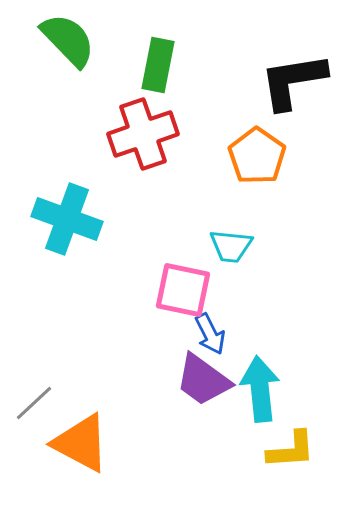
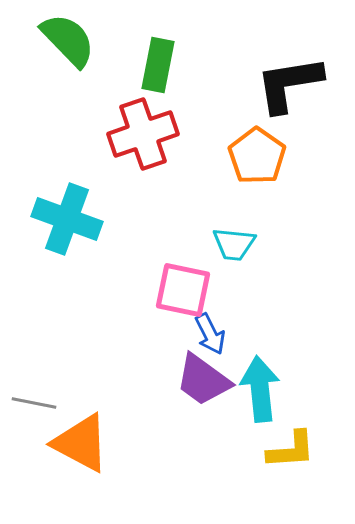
black L-shape: moved 4 px left, 3 px down
cyan trapezoid: moved 3 px right, 2 px up
gray line: rotated 54 degrees clockwise
